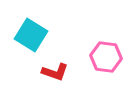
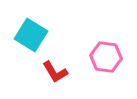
red L-shape: rotated 40 degrees clockwise
